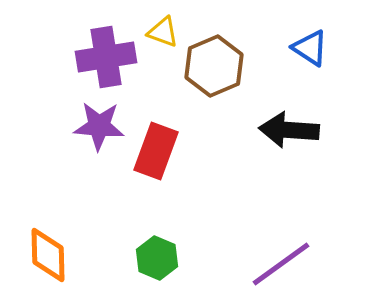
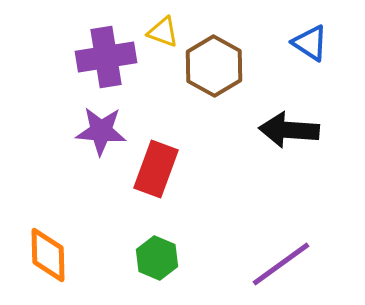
blue triangle: moved 5 px up
brown hexagon: rotated 8 degrees counterclockwise
purple star: moved 2 px right, 5 px down
red rectangle: moved 18 px down
